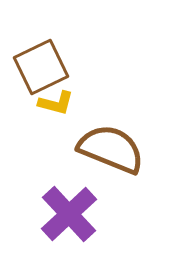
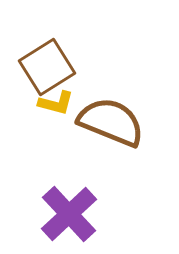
brown square: moved 6 px right; rotated 6 degrees counterclockwise
brown semicircle: moved 27 px up
